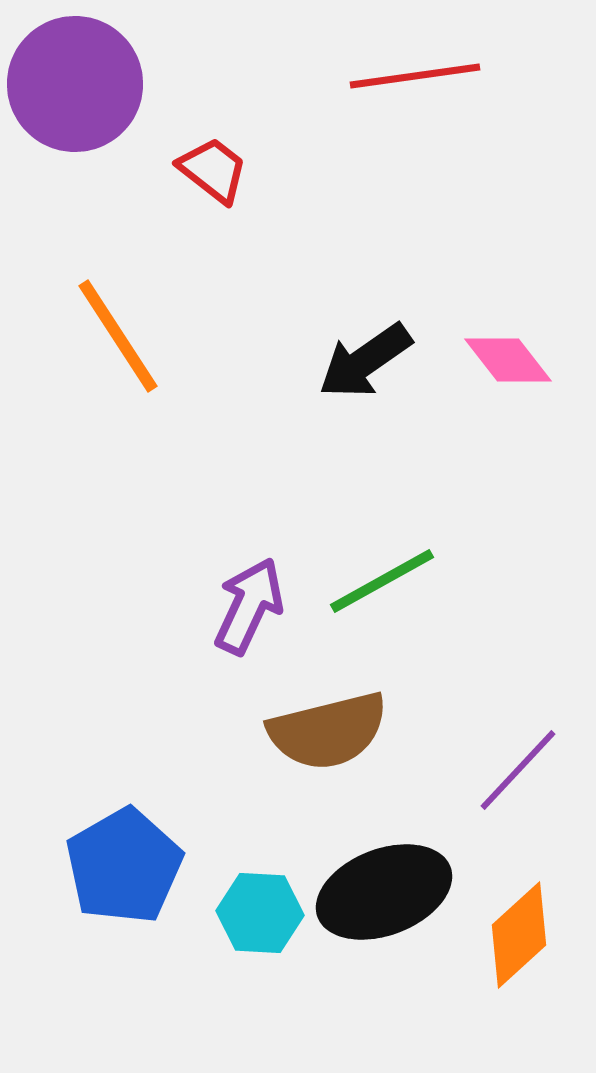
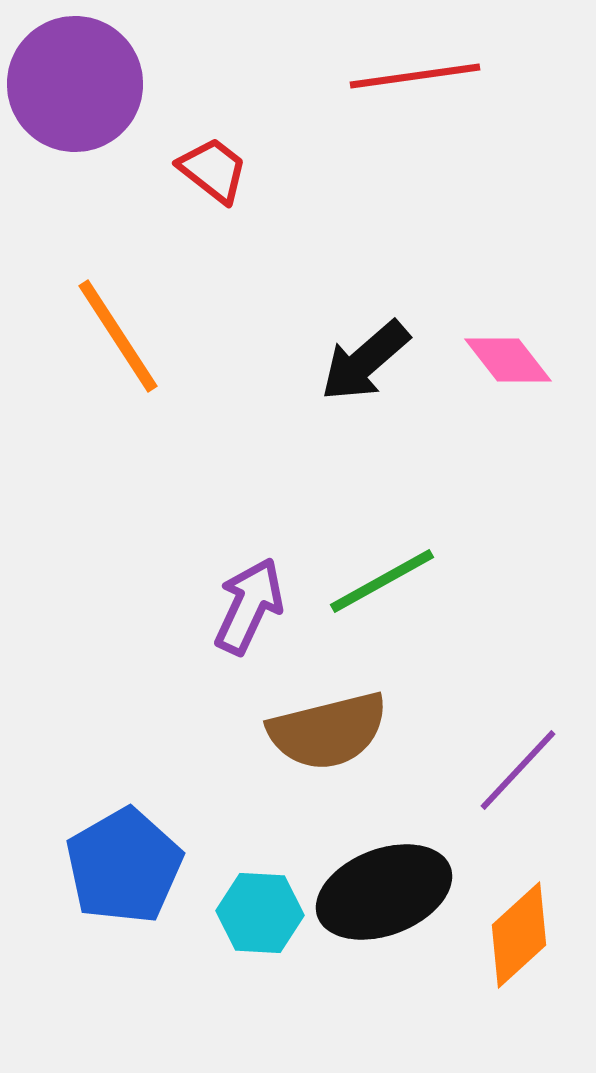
black arrow: rotated 6 degrees counterclockwise
